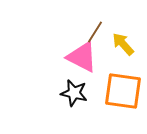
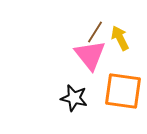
yellow arrow: moved 3 px left, 6 px up; rotated 15 degrees clockwise
pink triangle: moved 8 px right, 2 px up; rotated 24 degrees clockwise
black star: moved 5 px down
